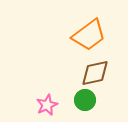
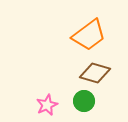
brown diamond: rotated 28 degrees clockwise
green circle: moved 1 px left, 1 px down
